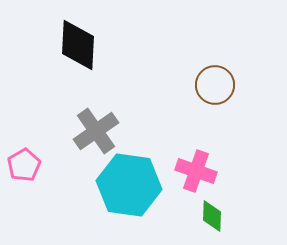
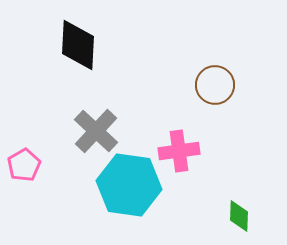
gray cross: rotated 12 degrees counterclockwise
pink cross: moved 17 px left, 20 px up; rotated 27 degrees counterclockwise
green diamond: moved 27 px right
